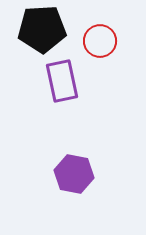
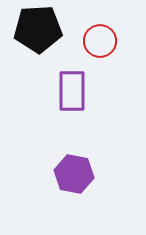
black pentagon: moved 4 px left
purple rectangle: moved 10 px right, 10 px down; rotated 12 degrees clockwise
